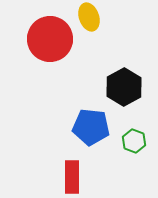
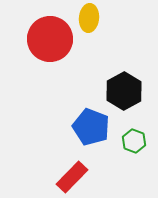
yellow ellipse: moved 1 px down; rotated 24 degrees clockwise
black hexagon: moved 4 px down
blue pentagon: rotated 15 degrees clockwise
red rectangle: rotated 44 degrees clockwise
